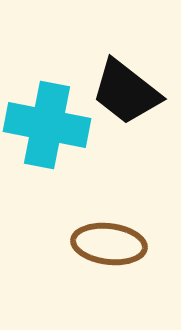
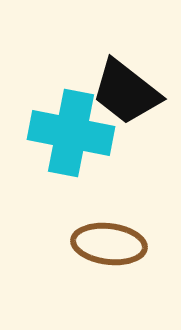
cyan cross: moved 24 px right, 8 px down
